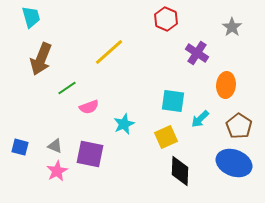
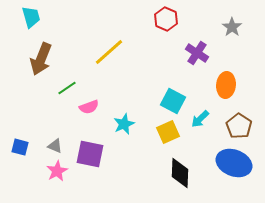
cyan square: rotated 20 degrees clockwise
yellow square: moved 2 px right, 5 px up
black diamond: moved 2 px down
